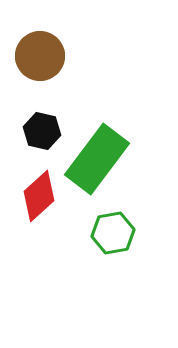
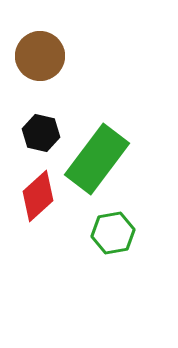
black hexagon: moved 1 px left, 2 px down
red diamond: moved 1 px left
